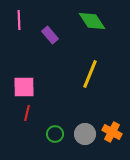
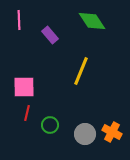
yellow line: moved 9 px left, 3 px up
green circle: moved 5 px left, 9 px up
